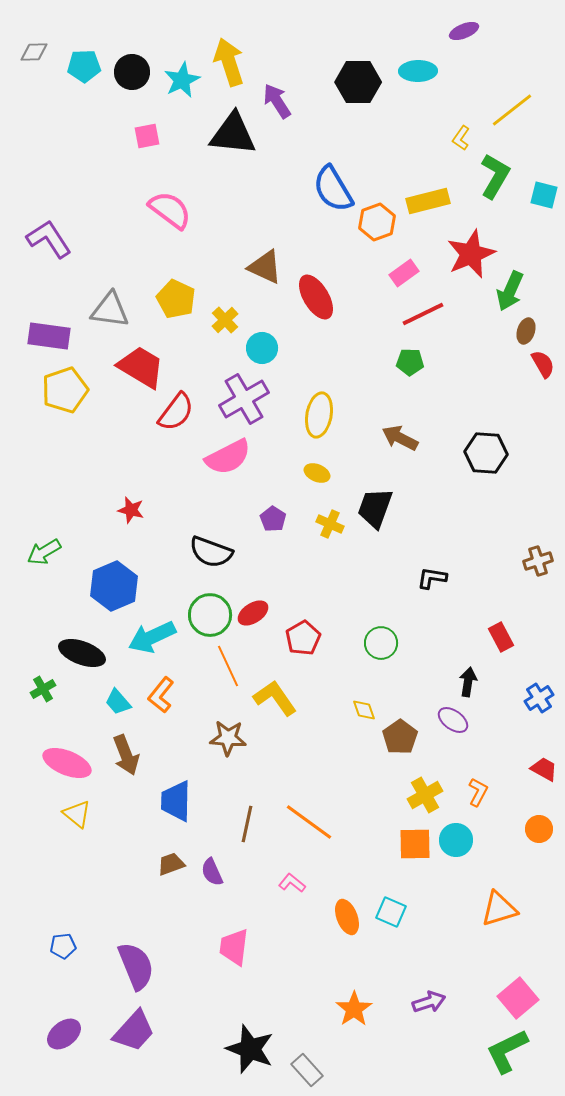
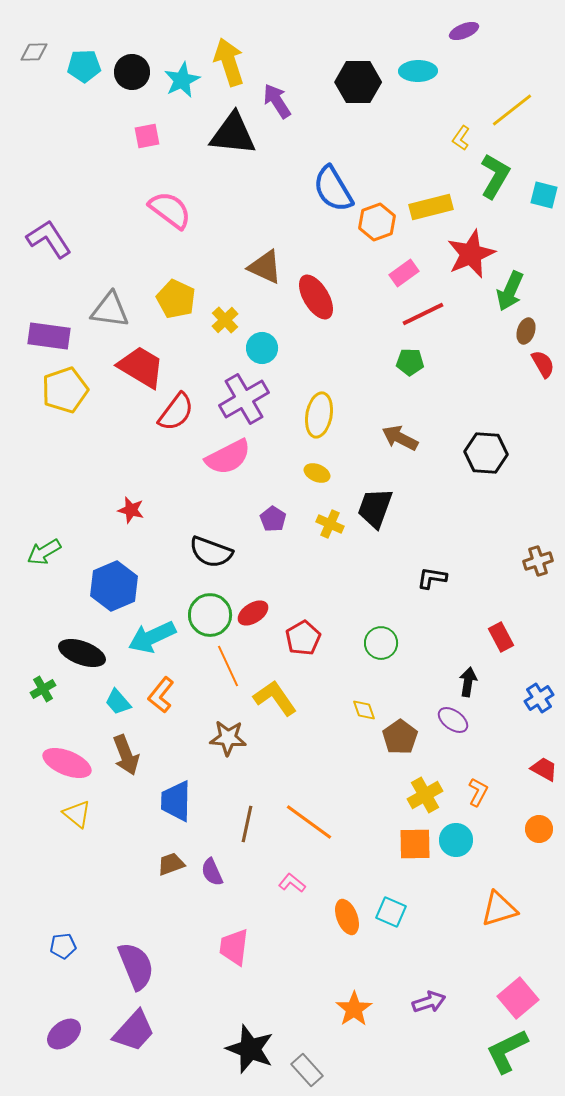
yellow rectangle at (428, 201): moved 3 px right, 6 px down
